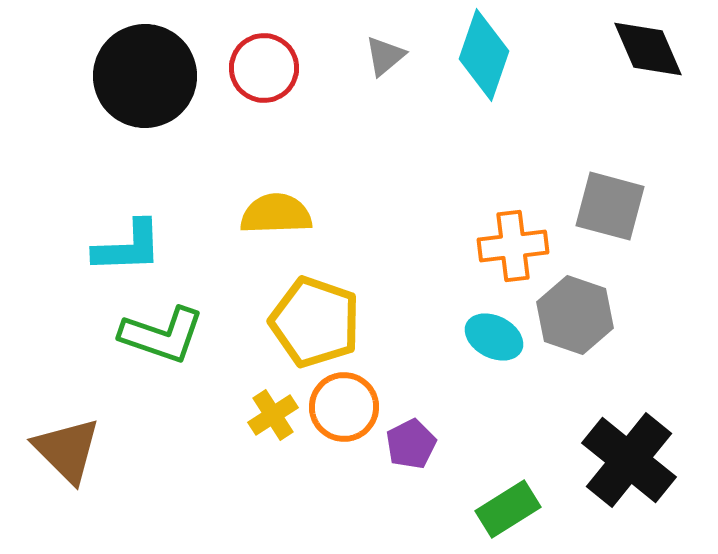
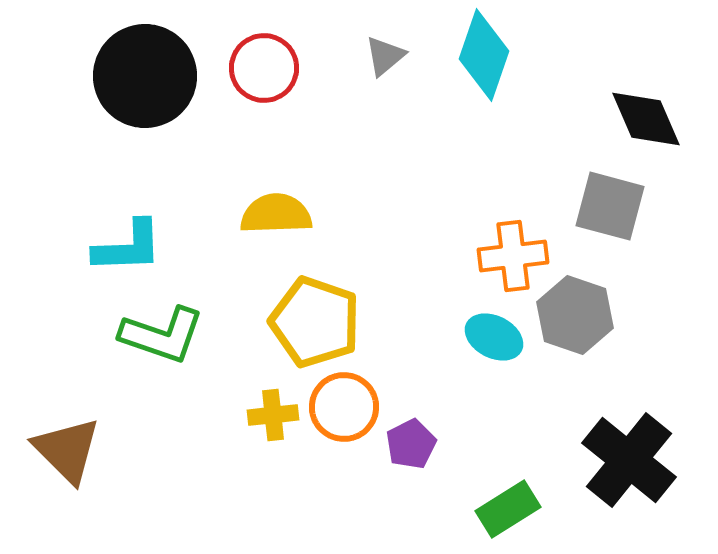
black diamond: moved 2 px left, 70 px down
orange cross: moved 10 px down
yellow cross: rotated 27 degrees clockwise
